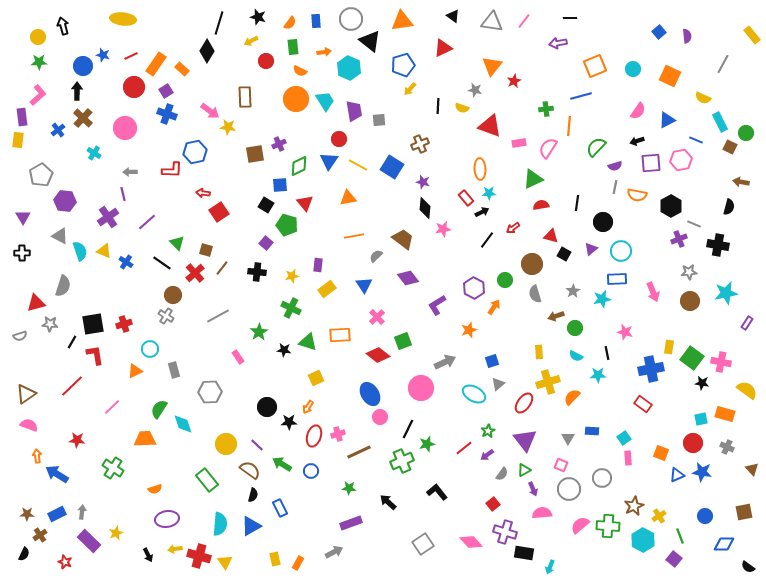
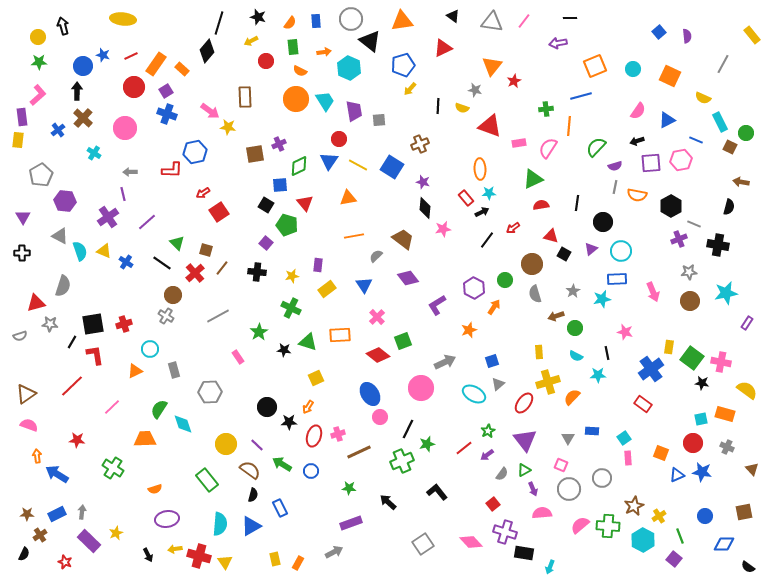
black diamond at (207, 51): rotated 10 degrees clockwise
red arrow at (203, 193): rotated 40 degrees counterclockwise
blue cross at (651, 369): rotated 25 degrees counterclockwise
